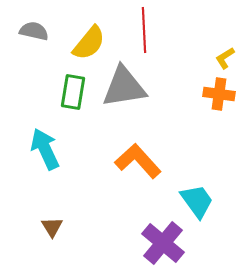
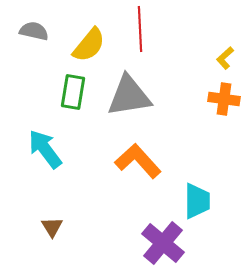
red line: moved 4 px left, 1 px up
yellow semicircle: moved 2 px down
yellow L-shape: rotated 10 degrees counterclockwise
gray triangle: moved 5 px right, 9 px down
orange cross: moved 5 px right, 5 px down
cyan arrow: rotated 12 degrees counterclockwise
cyan trapezoid: rotated 36 degrees clockwise
